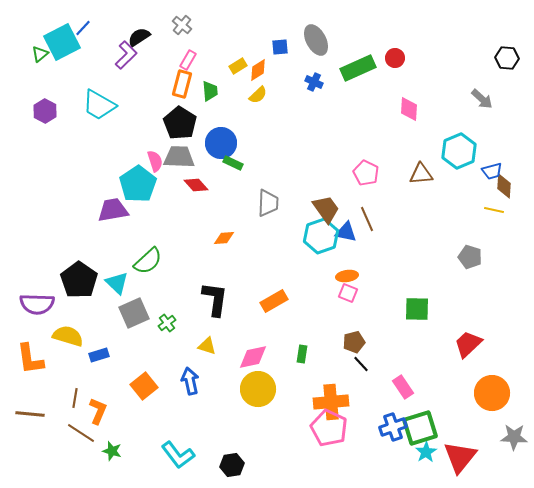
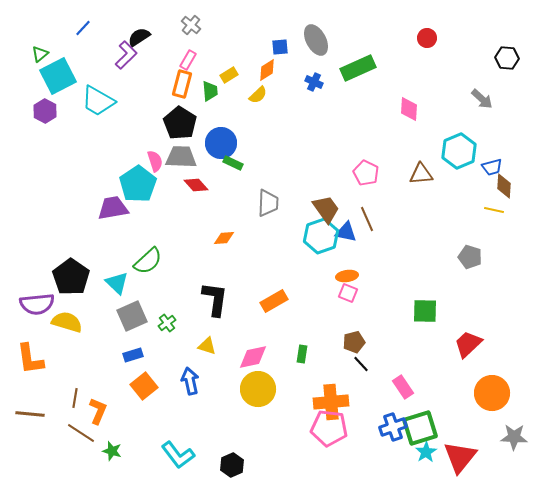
gray cross at (182, 25): moved 9 px right
cyan square at (62, 42): moved 4 px left, 34 px down
red circle at (395, 58): moved 32 px right, 20 px up
yellow rectangle at (238, 66): moved 9 px left, 9 px down
orange diamond at (258, 70): moved 9 px right
cyan trapezoid at (99, 105): moved 1 px left, 4 px up
gray trapezoid at (179, 157): moved 2 px right
blue trapezoid at (492, 171): moved 4 px up
purple trapezoid at (113, 210): moved 2 px up
black pentagon at (79, 280): moved 8 px left, 3 px up
purple semicircle at (37, 304): rotated 8 degrees counterclockwise
green square at (417, 309): moved 8 px right, 2 px down
gray square at (134, 313): moved 2 px left, 3 px down
yellow semicircle at (68, 336): moved 1 px left, 14 px up
blue rectangle at (99, 355): moved 34 px right
pink pentagon at (329, 428): rotated 18 degrees counterclockwise
black hexagon at (232, 465): rotated 15 degrees counterclockwise
